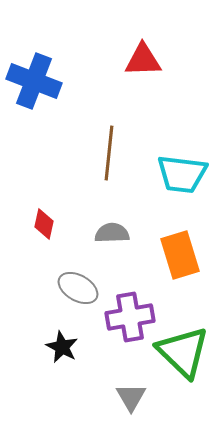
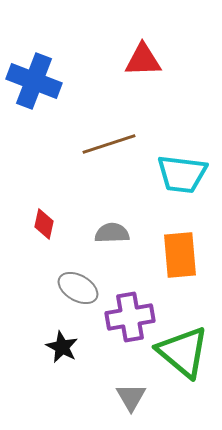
brown line: moved 9 px up; rotated 66 degrees clockwise
orange rectangle: rotated 12 degrees clockwise
green triangle: rotated 4 degrees counterclockwise
